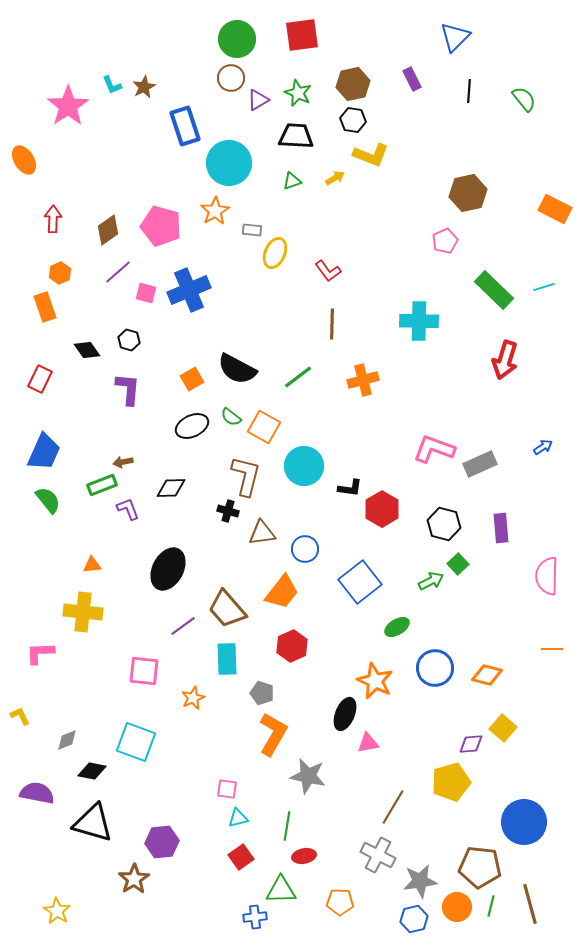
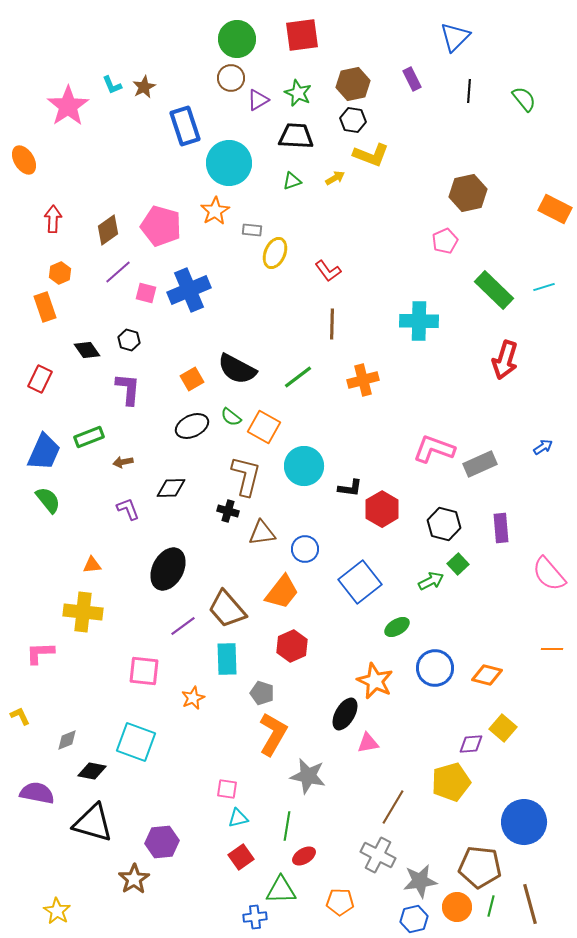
green rectangle at (102, 485): moved 13 px left, 48 px up
pink semicircle at (547, 576): moved 2 px right, 2 px up; rotated 42 degrees counterclockwise
black ellipse at (345, 714): rotated 8 degrees clockwise
red ellipse at (304, 856): rotated 20 degrees counterclockwise
